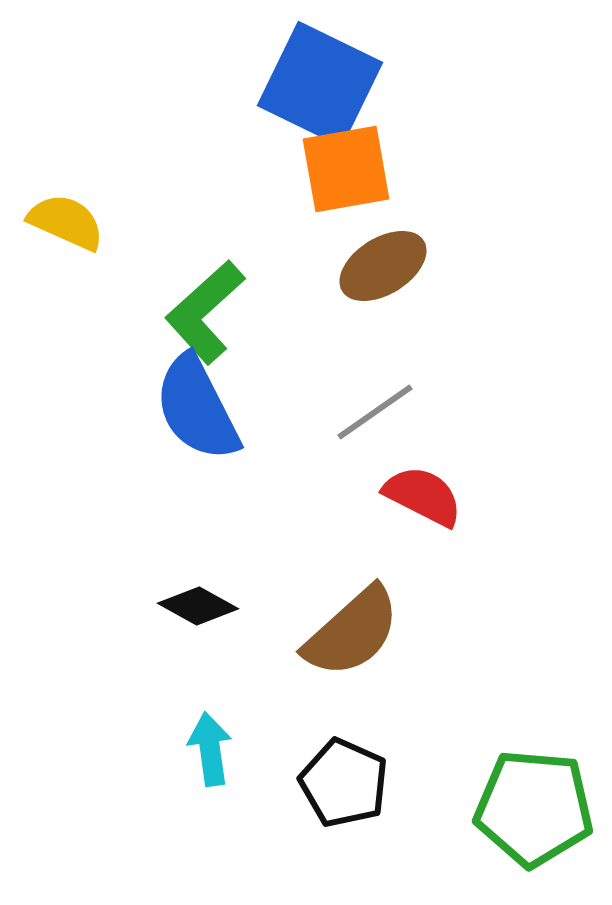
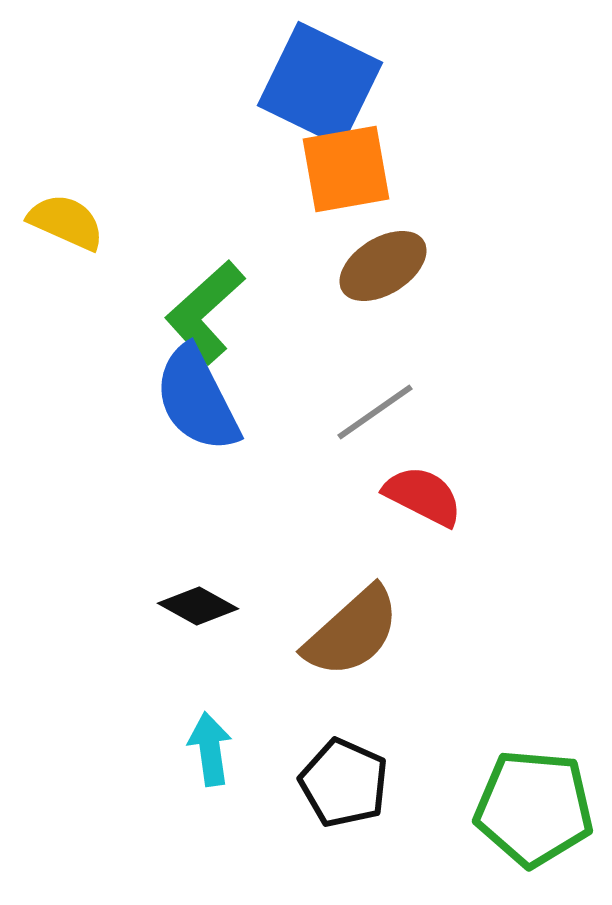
blue semicircle: moved 9 px up
